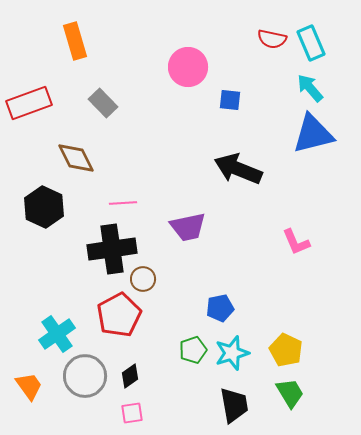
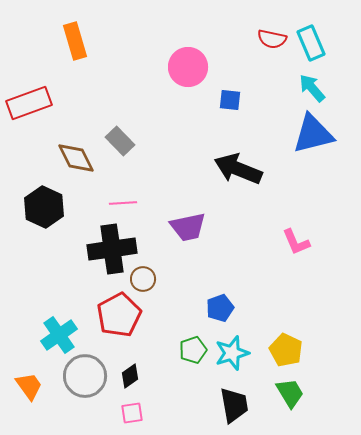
cyan arrow: moved 2 px right
gray rectangle: moved 17 px right, 38 px down
blue pentagon: rotated 8 degrees counterclockwise
cyan cross: moved 2 px right, 1 px down
